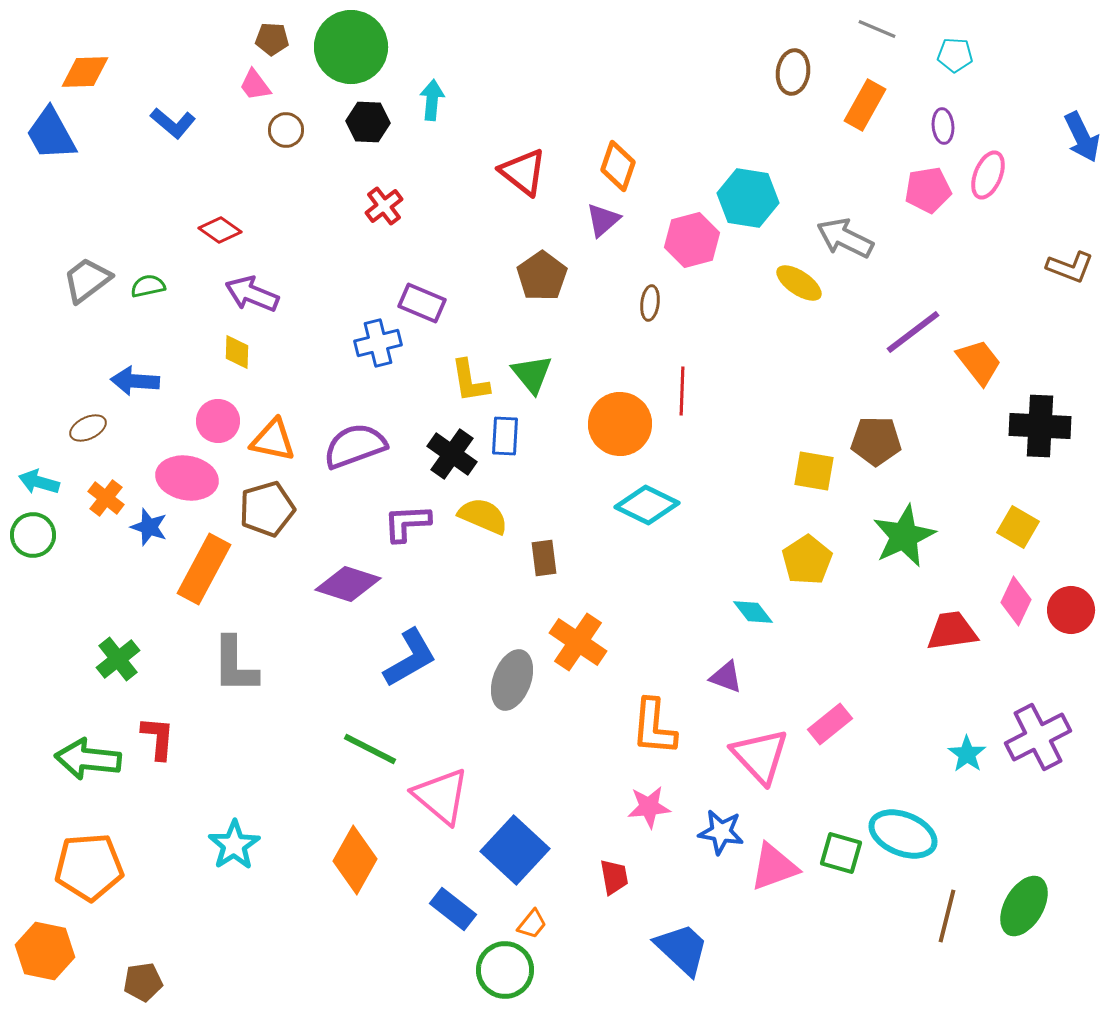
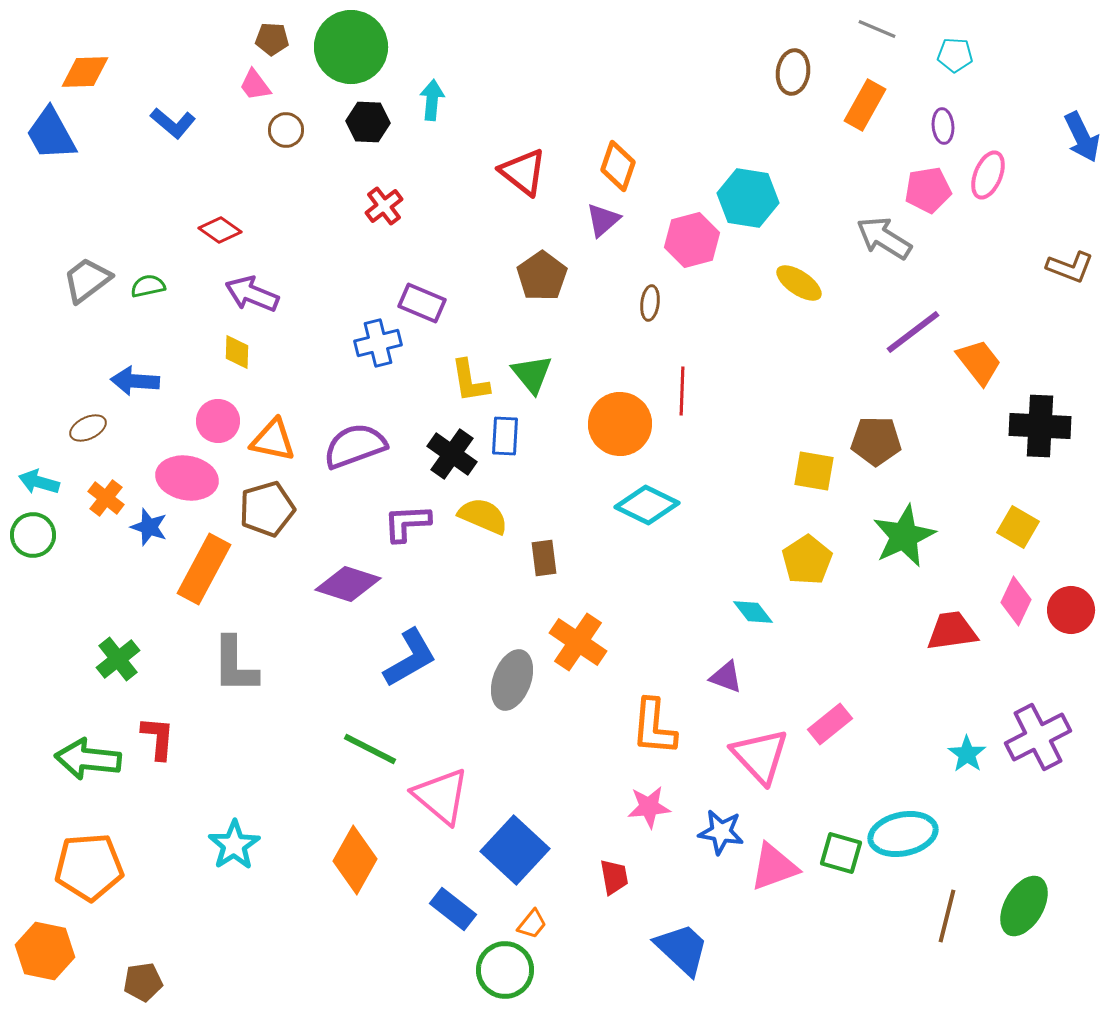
gray arrow at (845, 238): moved 39 px right; rotated 6 degrees clockwise
cyan ellipse at (903, 834): rotated 34 degrees counterclockwise
